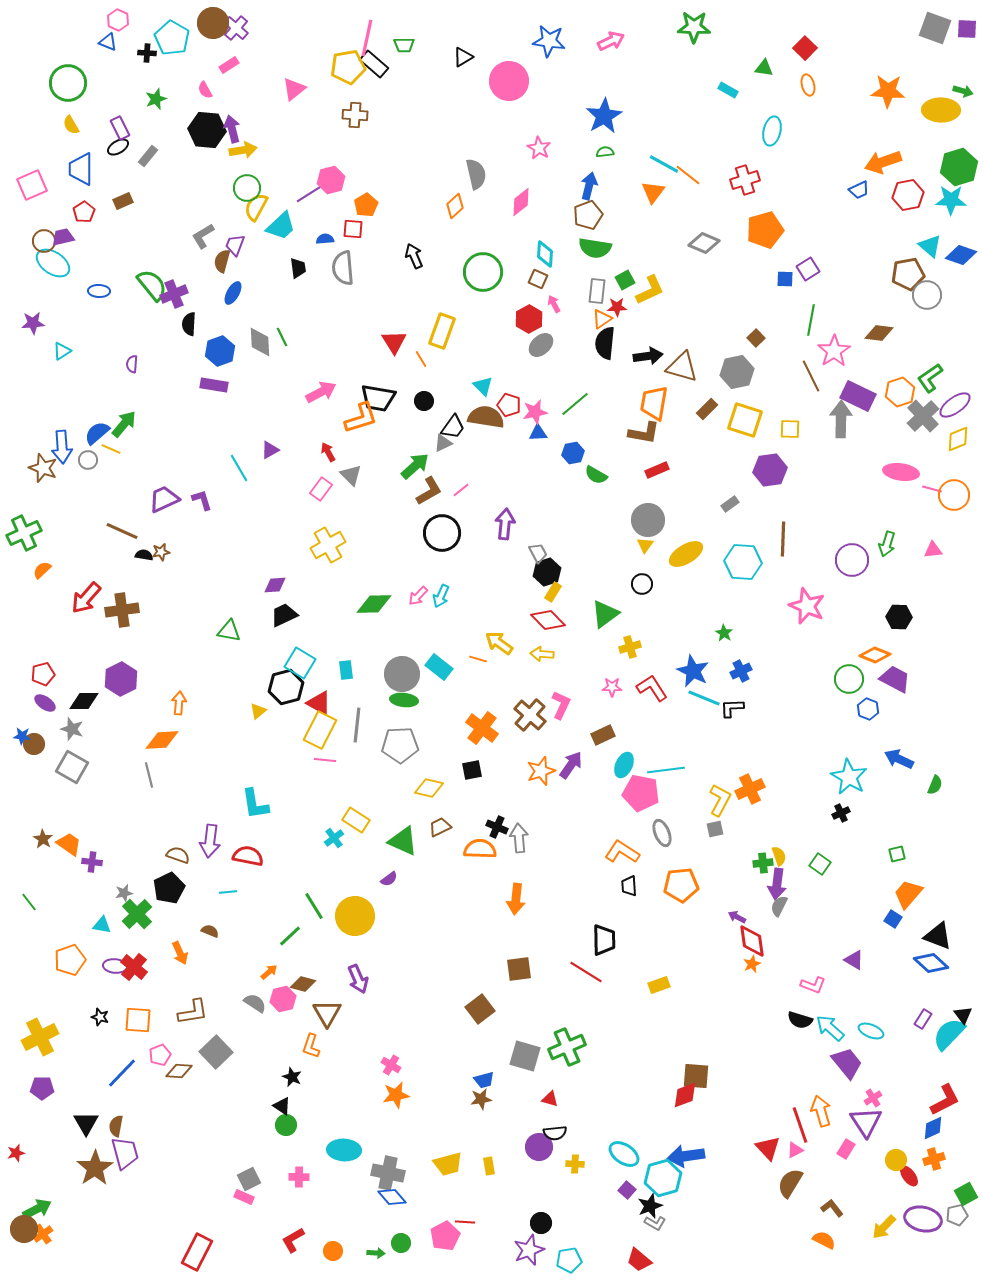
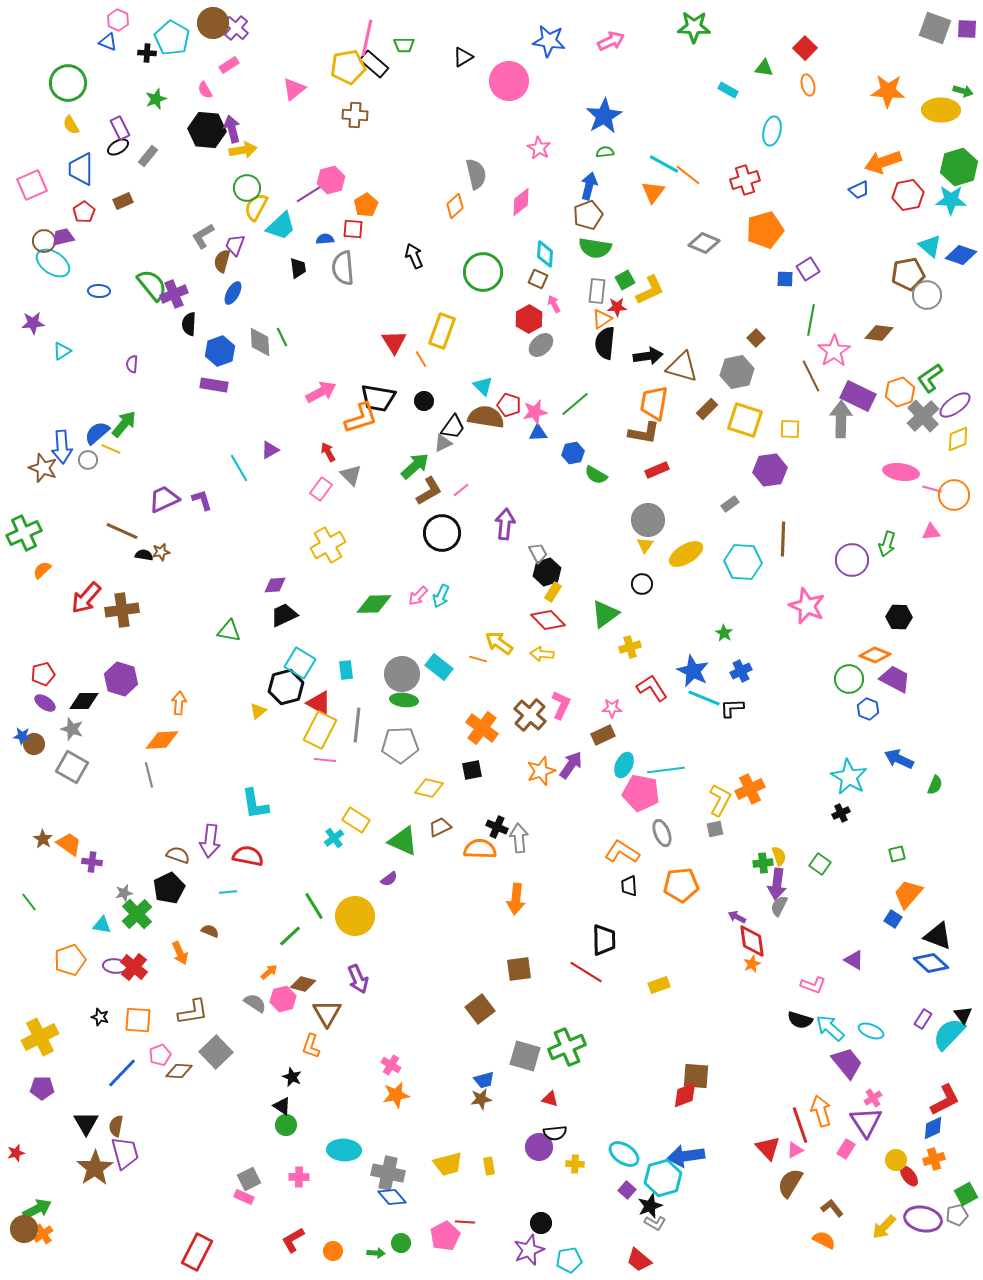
pink triangle at (933, 550): moved 2 px left, 18 px up
purple hexagon at (121, 679): rotated 16 degrees counterclockwise
pink star at (612, 687): moved 21 px down
